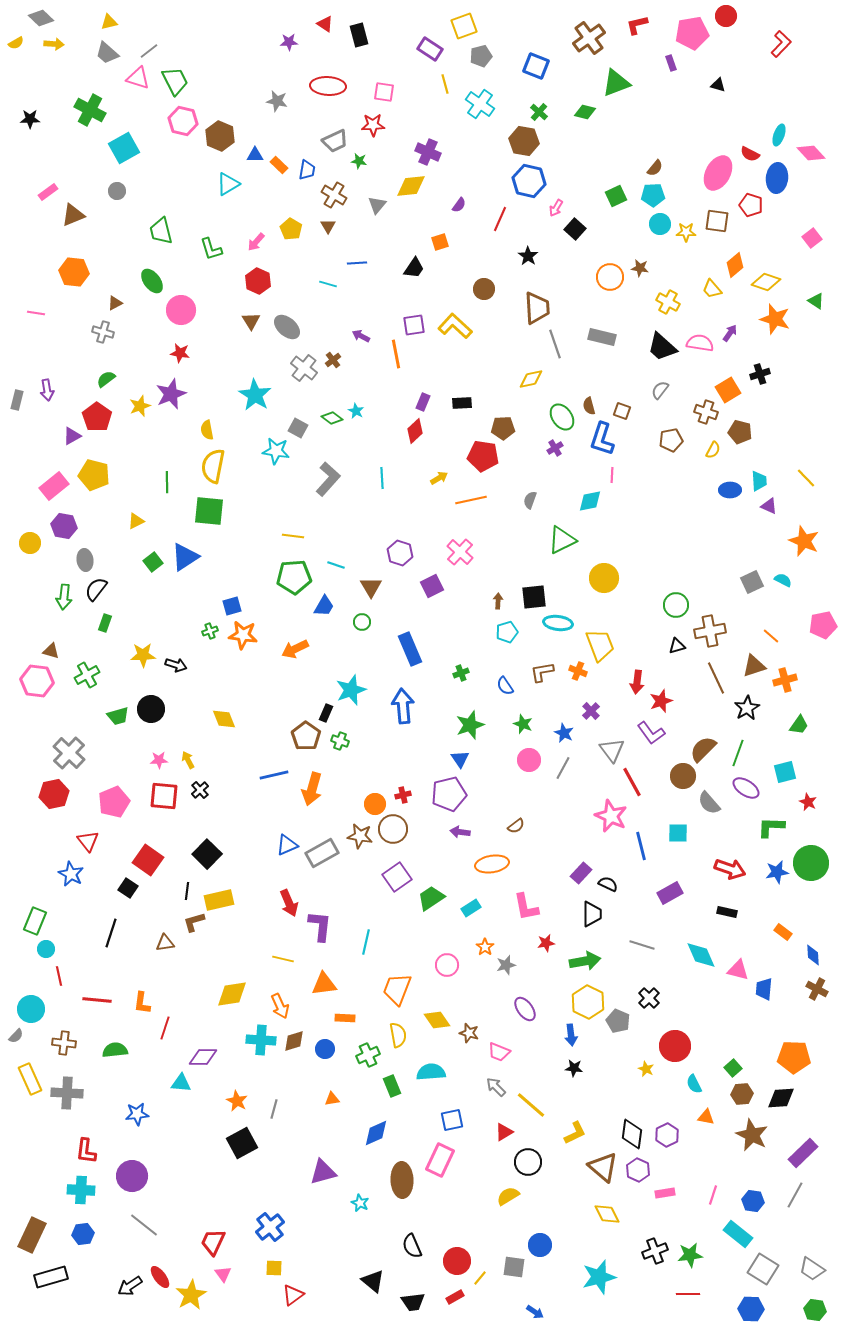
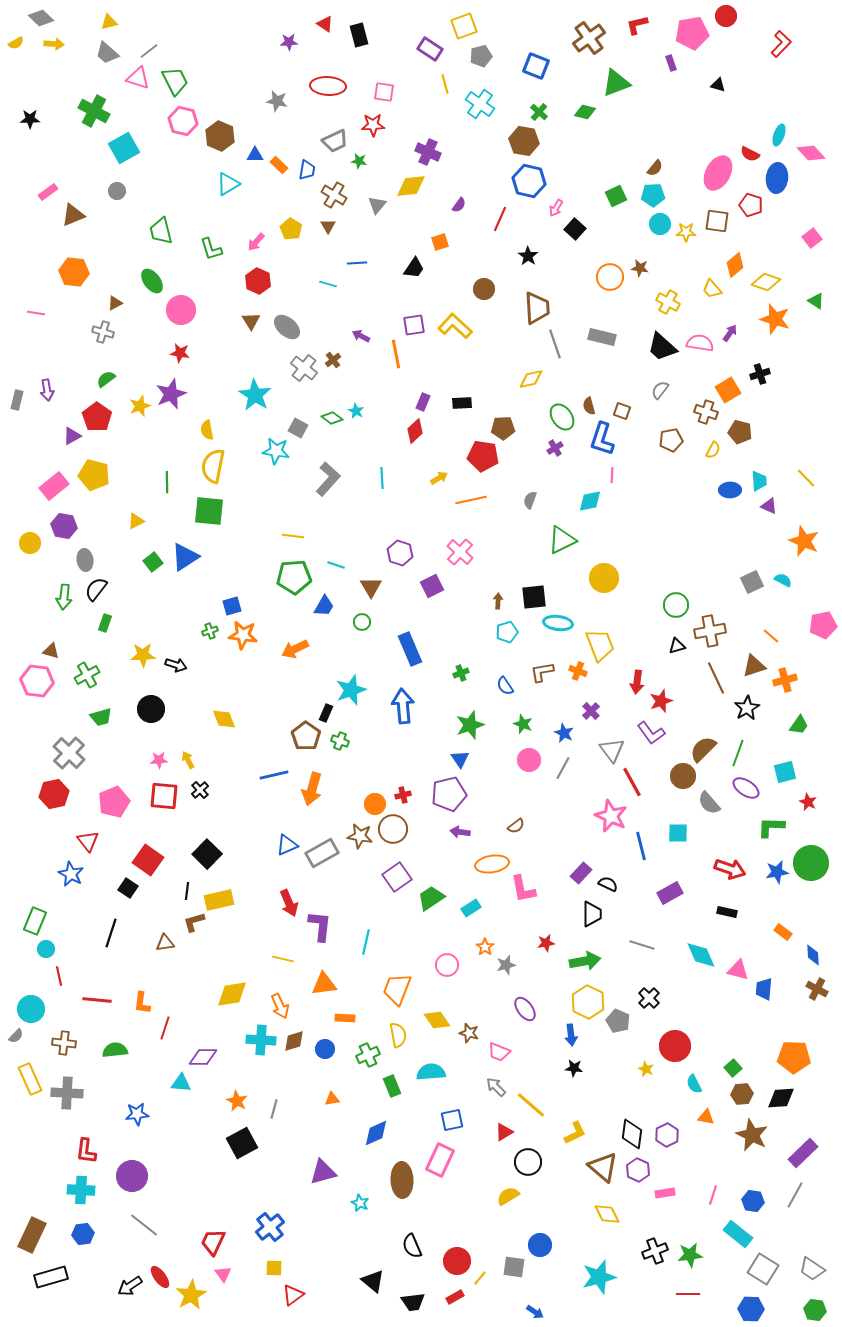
green cross at (90, 110): moved 4 px right, 1 px down
green trapezoid at (118, 716): moved 17 px left, 1 px down
pink L-shape at (526, 907): moved 3 px left, 18 px up
